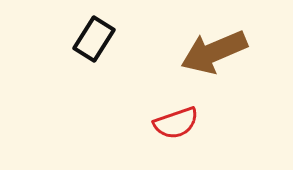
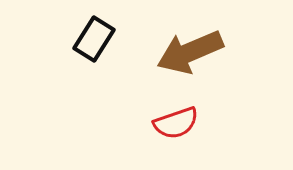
brown arrow: moved 24 px left
